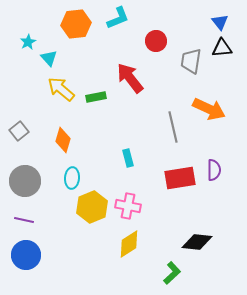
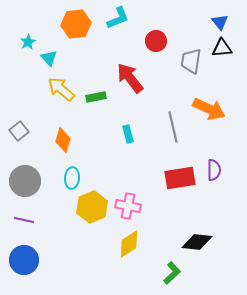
cyan rectangle: moved 24 px up
blue circle: moved 2 px left, 5 px down
